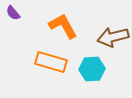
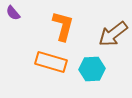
orange L-shape: rotated 44 degrees clockwise
brown arrow: moved 3 px up; rotated 24 degrees counterclockwise
